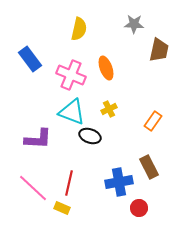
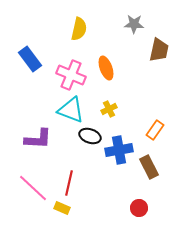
cyan triangle: moved 1 px left, 2 px up
orange rectangle: moved 2 px right, 9 px down
blue cross: moved 32 px up
